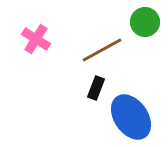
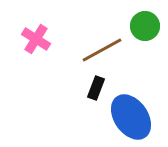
green circle: moved 4 px down
